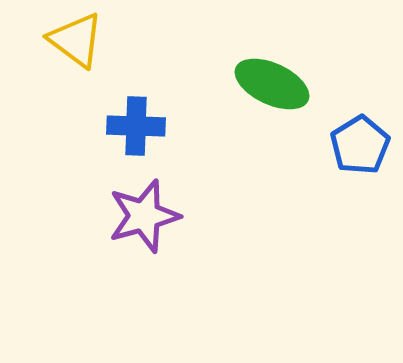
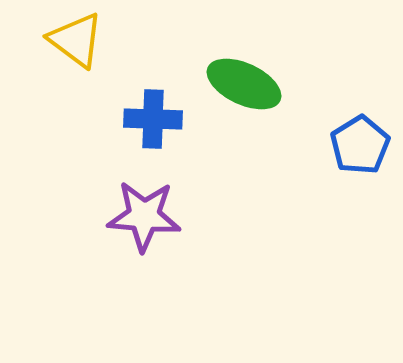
green ellipse: moved 28 px left
blue cross: moved 17 px right, 7 px up
purple star: rotated 20 degrees clockwise
